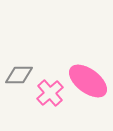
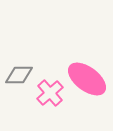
pink ellipse: moved 1 px left, 2 px up
